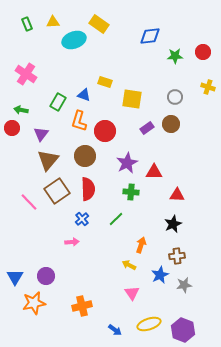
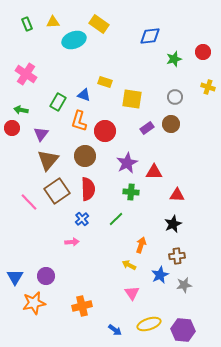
green star at (175, 56): moved 1 px left, 3 px down; rotated 14 degrees counterclockwise
purple hexagon at (183, 330): rotated 15 degrees counterclockwise
